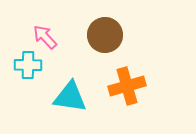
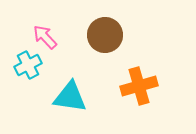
cyan cross: rotated 28 degrees counterclockwise
orange cross: moved 12 px right
